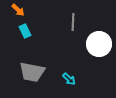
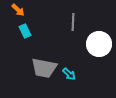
gray trapezoid: moved 12 px right, 4 px up
cyan arrow: moved 5 px up
